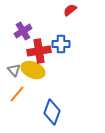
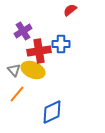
blue diamond: rotated 45 degrees clockwise
